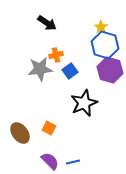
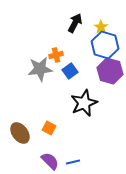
black arrow: moved 28 px right; rotated 96 degrees counterclockwise
purple hexagon: moved 1 px down
